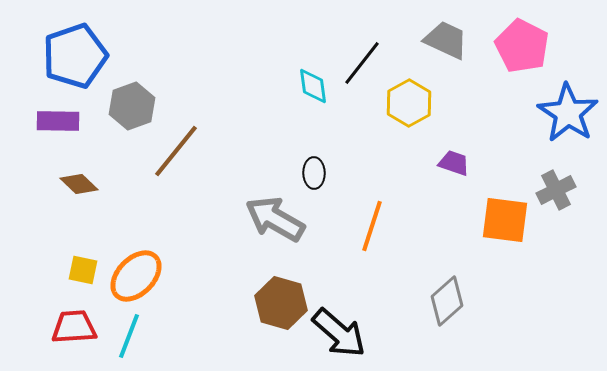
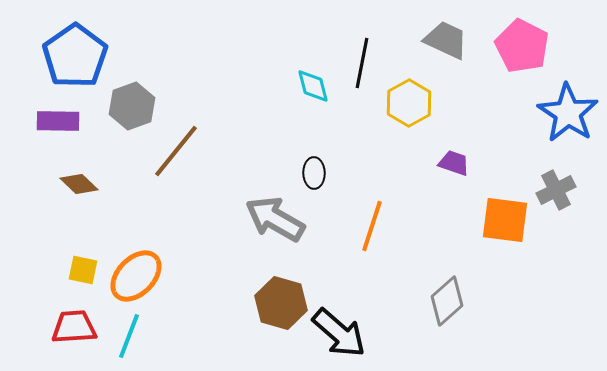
blue pentagon: rotated 16 degrees counterclockwise
black line: rotated 27 degrees counterclockwise
cyan diamond: rotated 6 degrees counterclockwise
